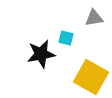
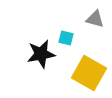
gray triangle: moved 1 px right, 1 px down; rotated 24 degrees clockwise
yellow square: moved 2 px left, 4 px up
